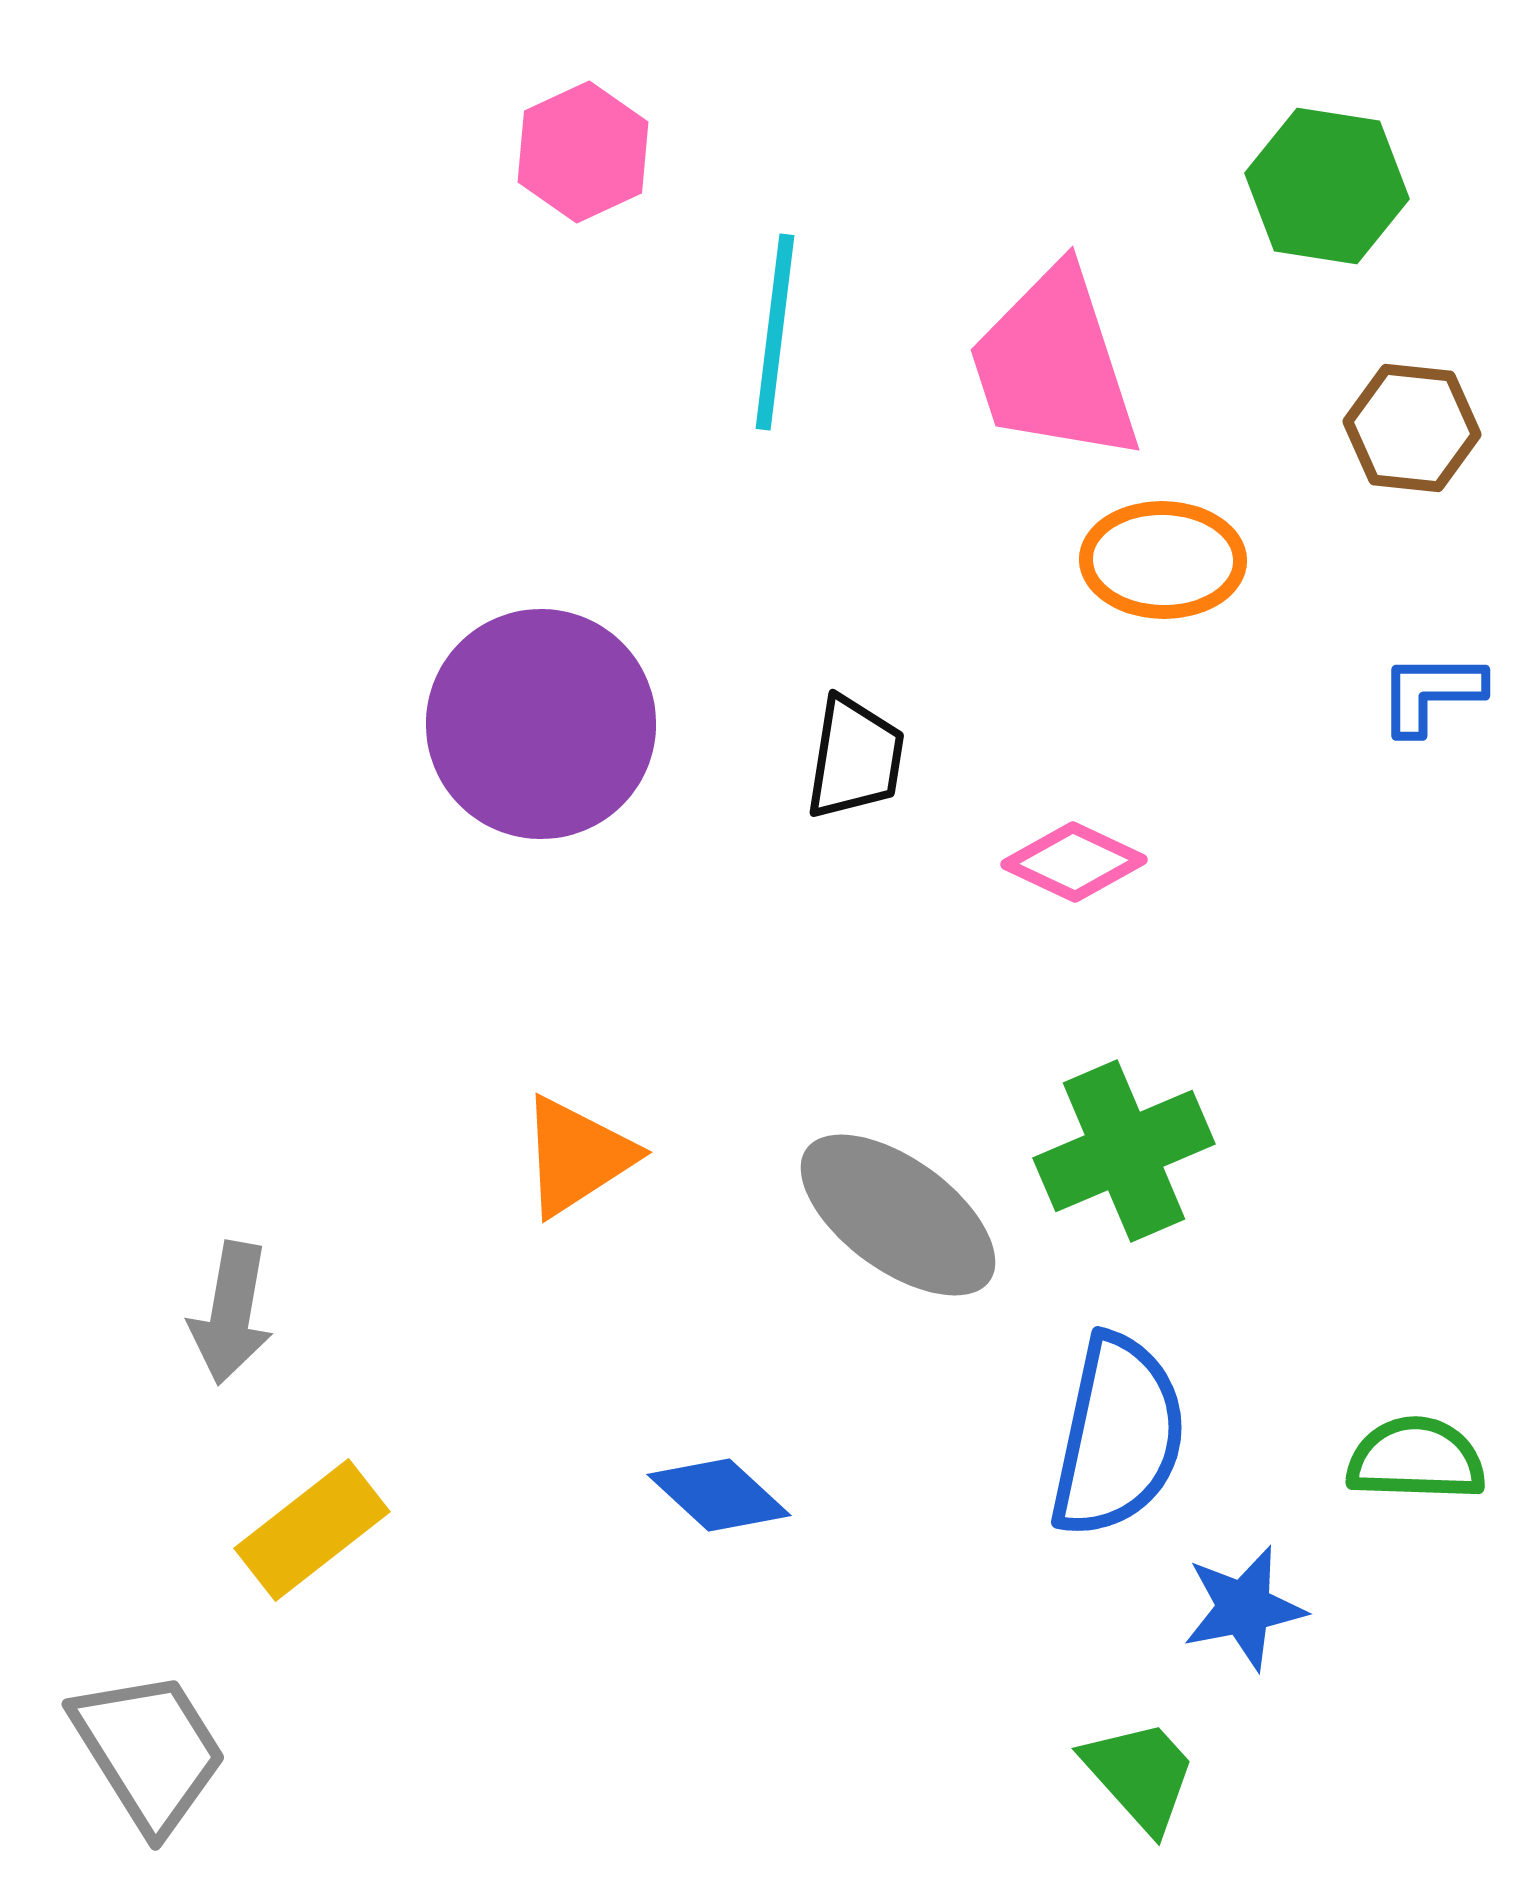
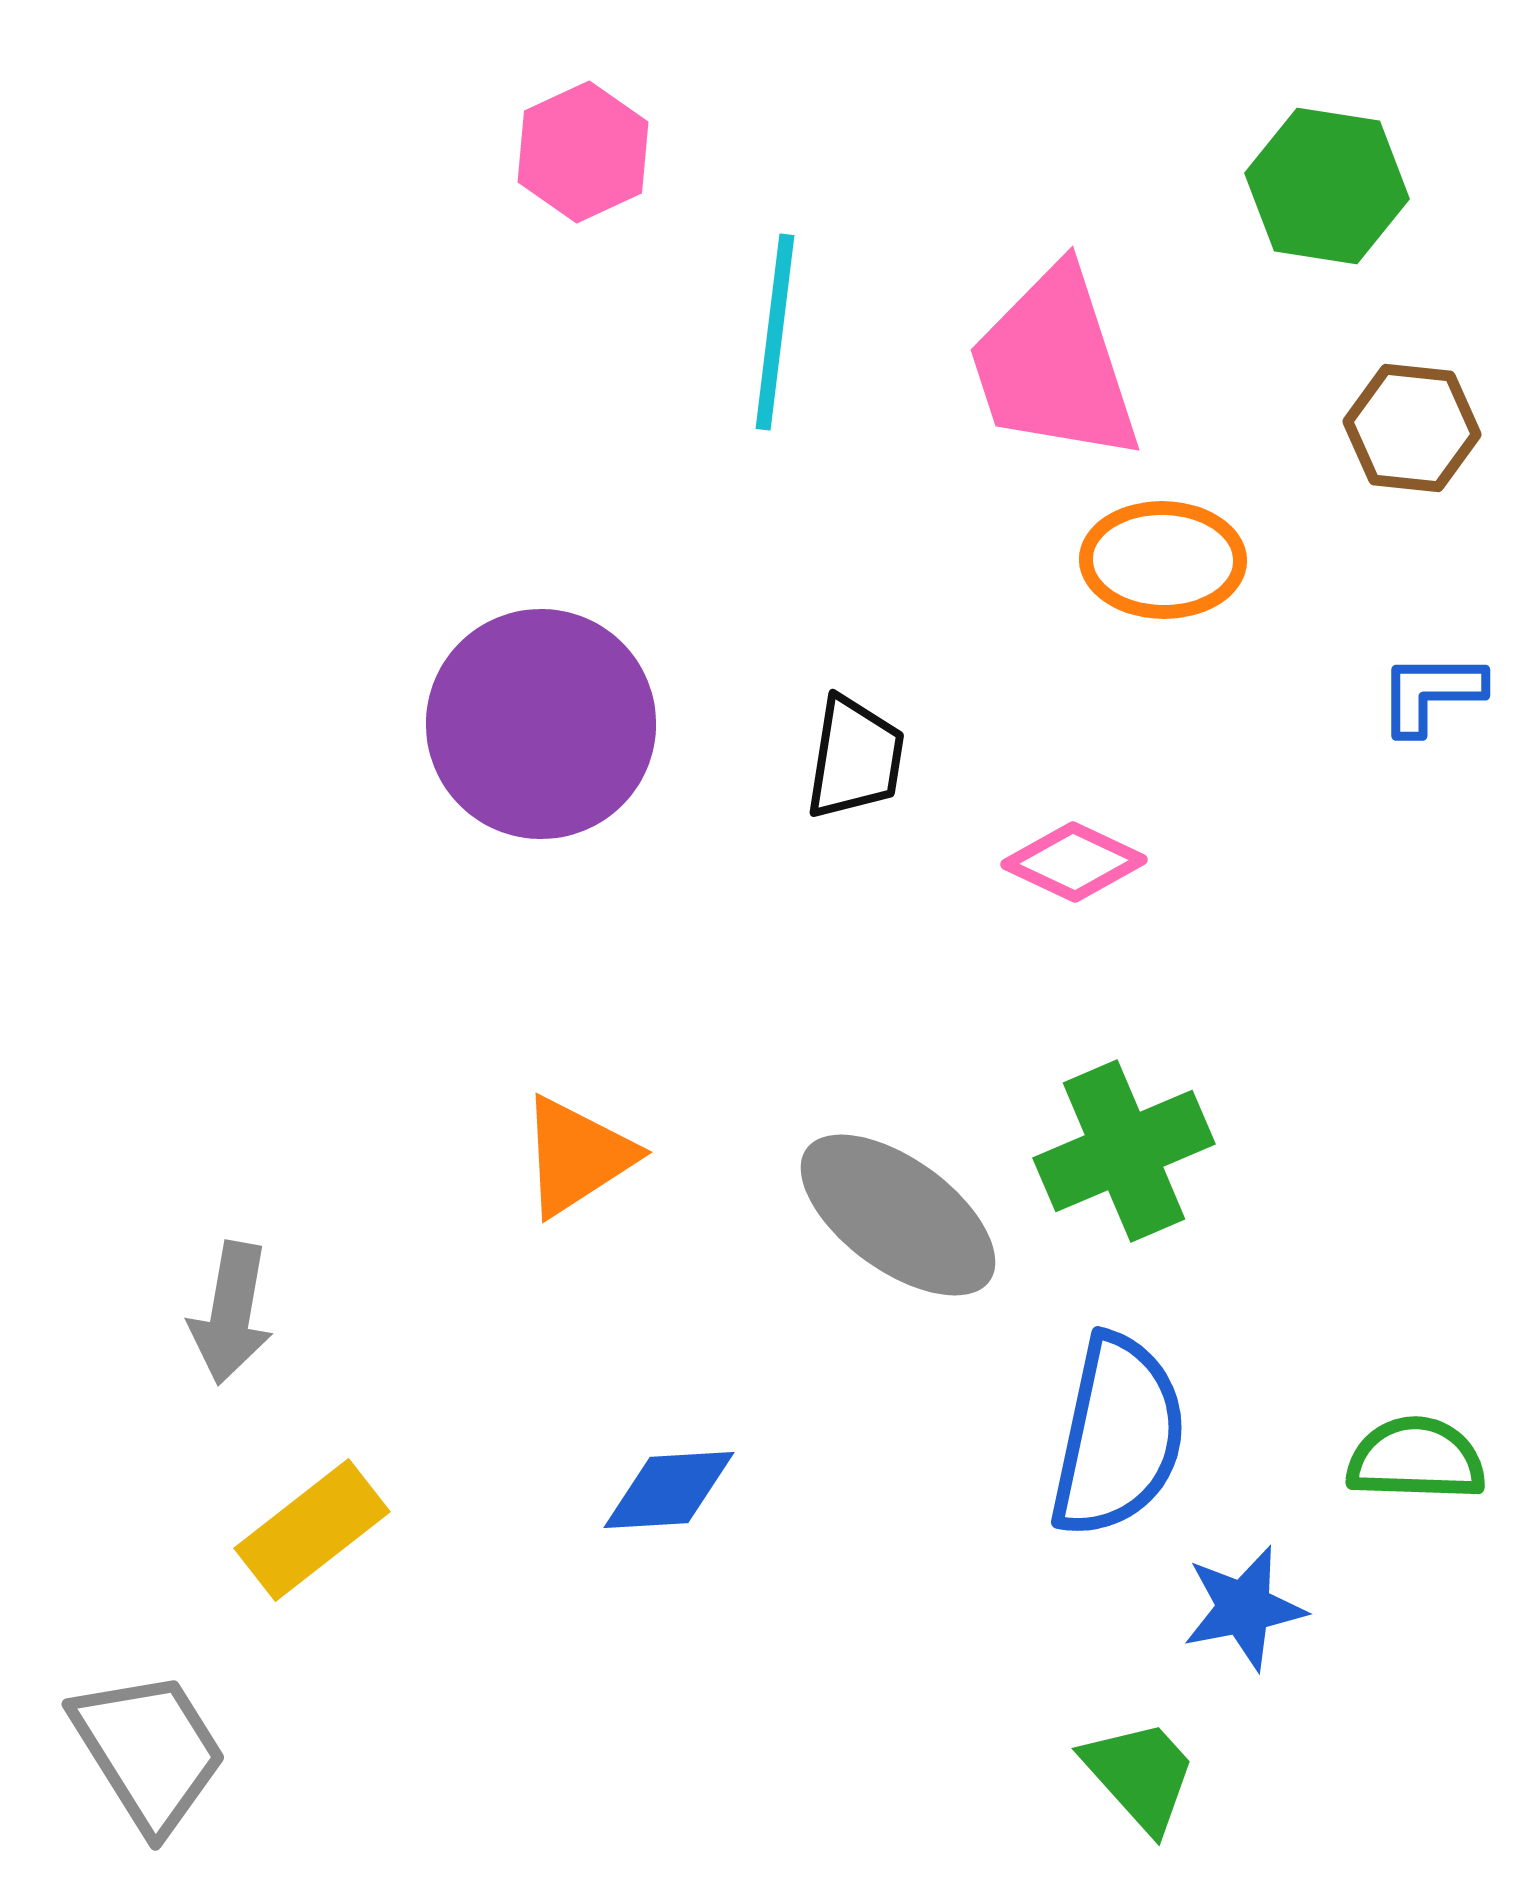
blue diamond: moved 50 px left, 5 px up; rotated 46 degrees counterclockwise
